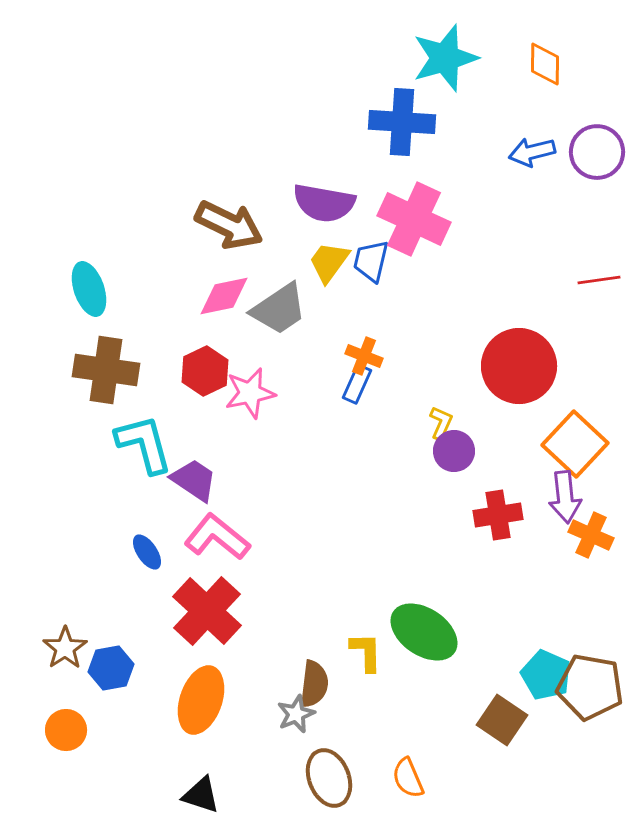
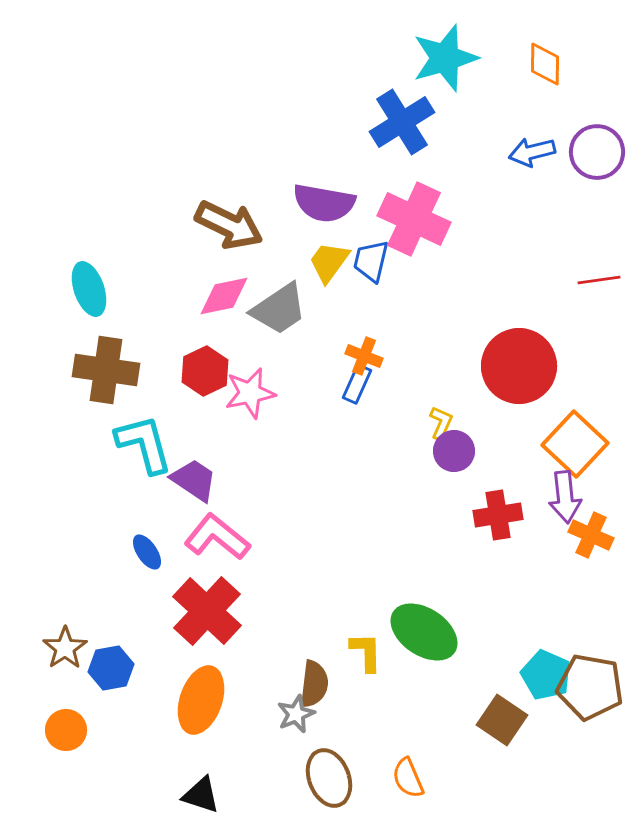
blue cross at (402, 122): rotated 36 degrees counterclockwise
